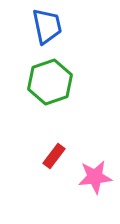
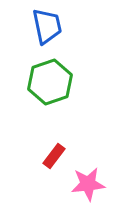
pink star: moved 7 px left, 7 px down
